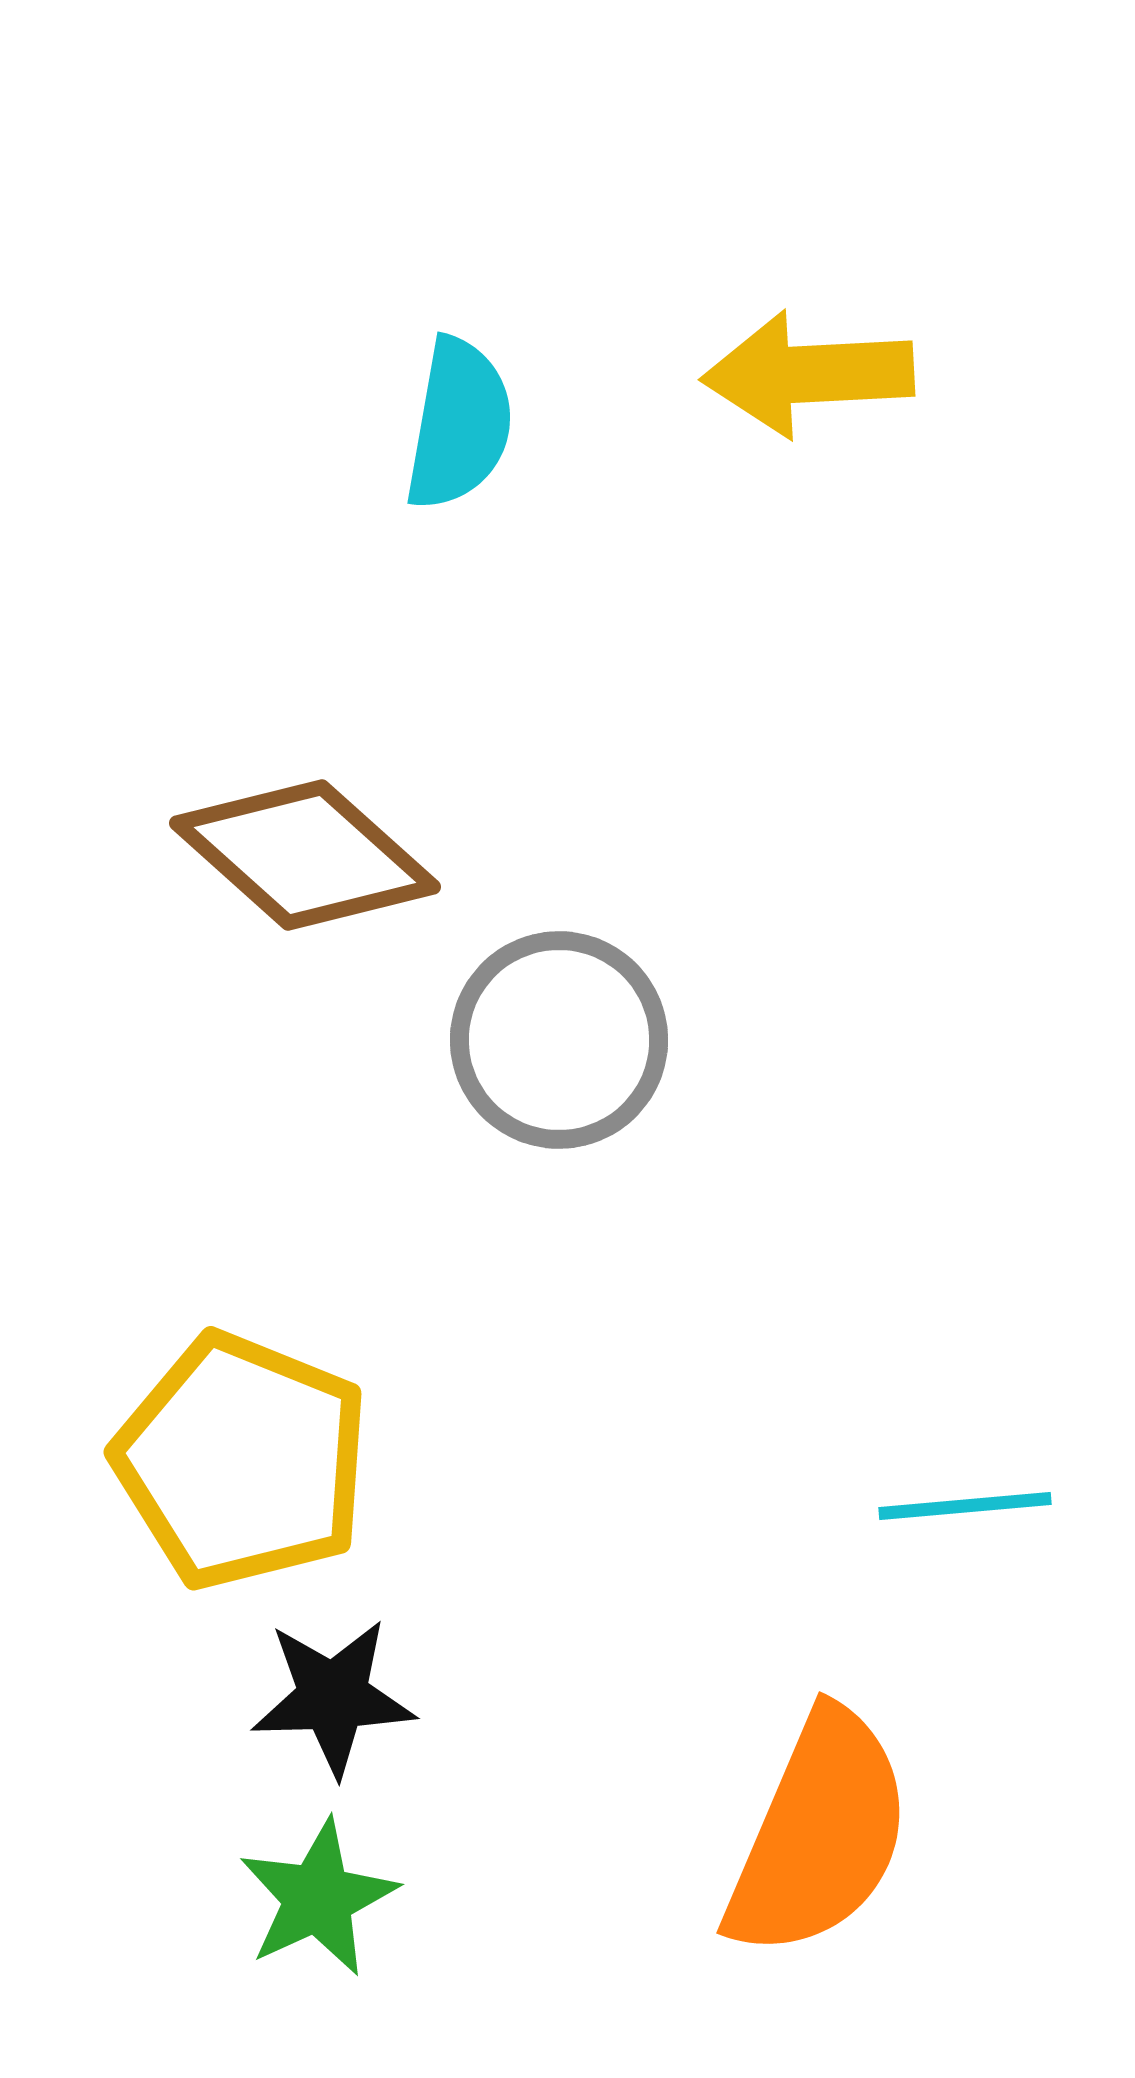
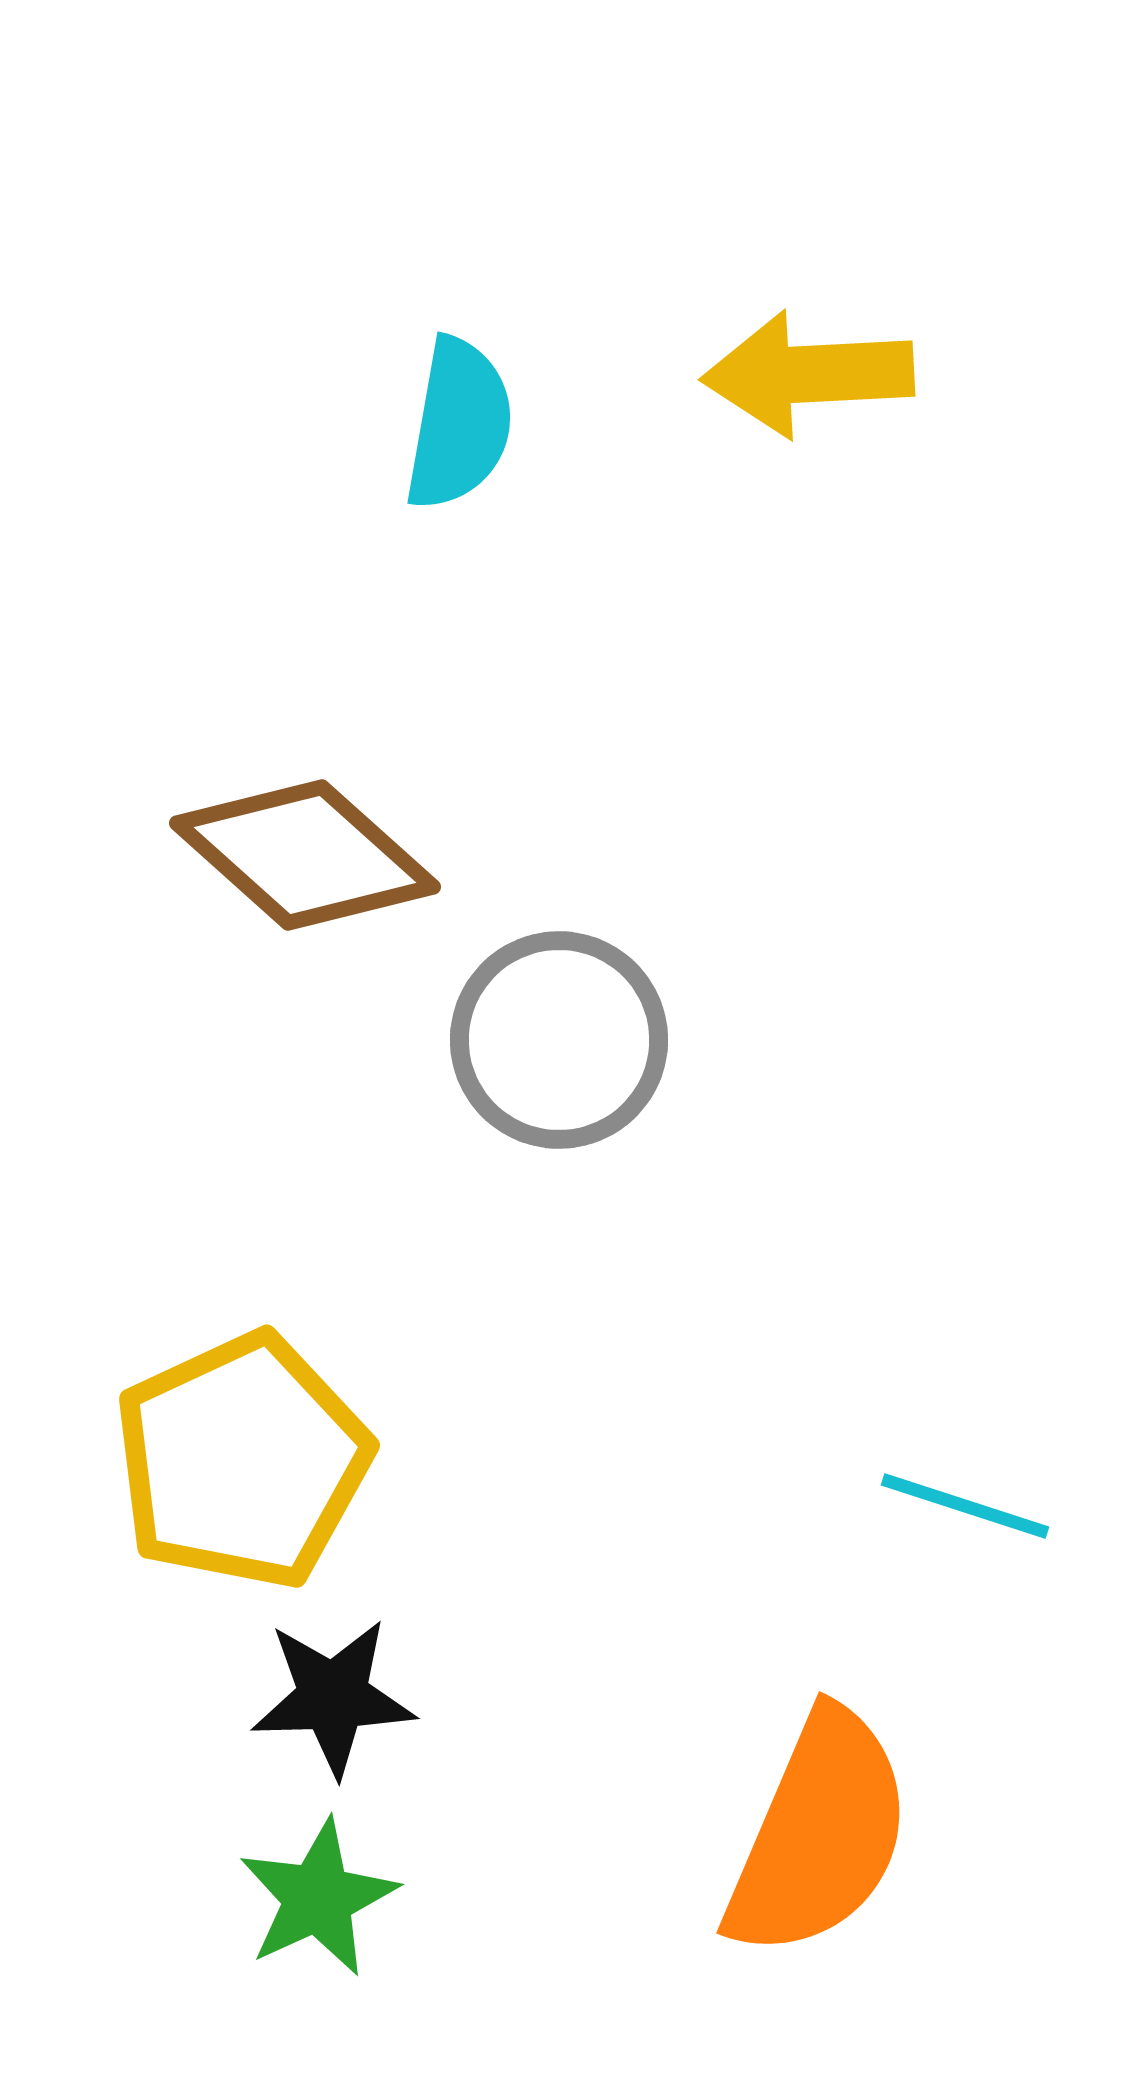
yellow pentagon: rotated 25 degrees clockwise
cyan line: rotated 23 degrees clockwise
